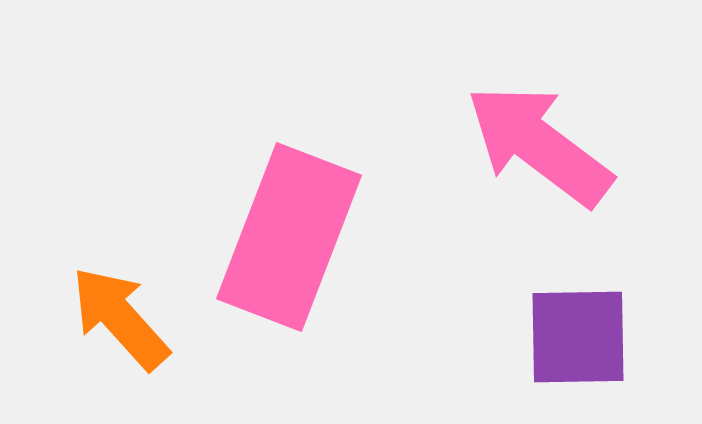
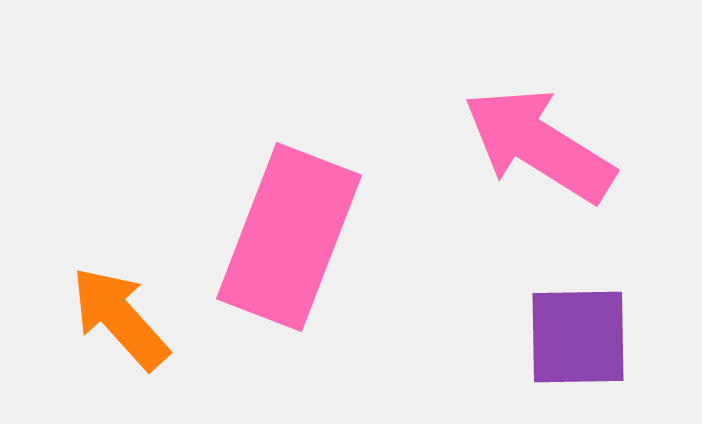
pink arrow: rotated 5 degrees counterclockwise
